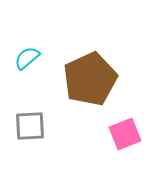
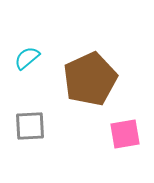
pink square: rotated 12 degrees clockwise
